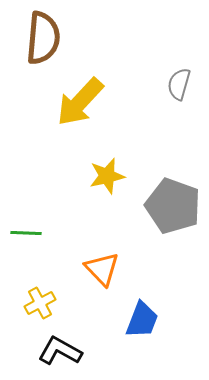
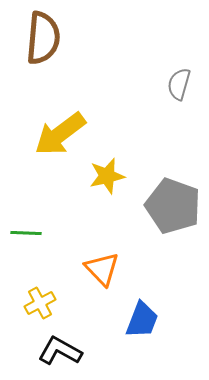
yellow arrow: moved 20 px left, 32 px down; rotated 10 degrees clockwise
